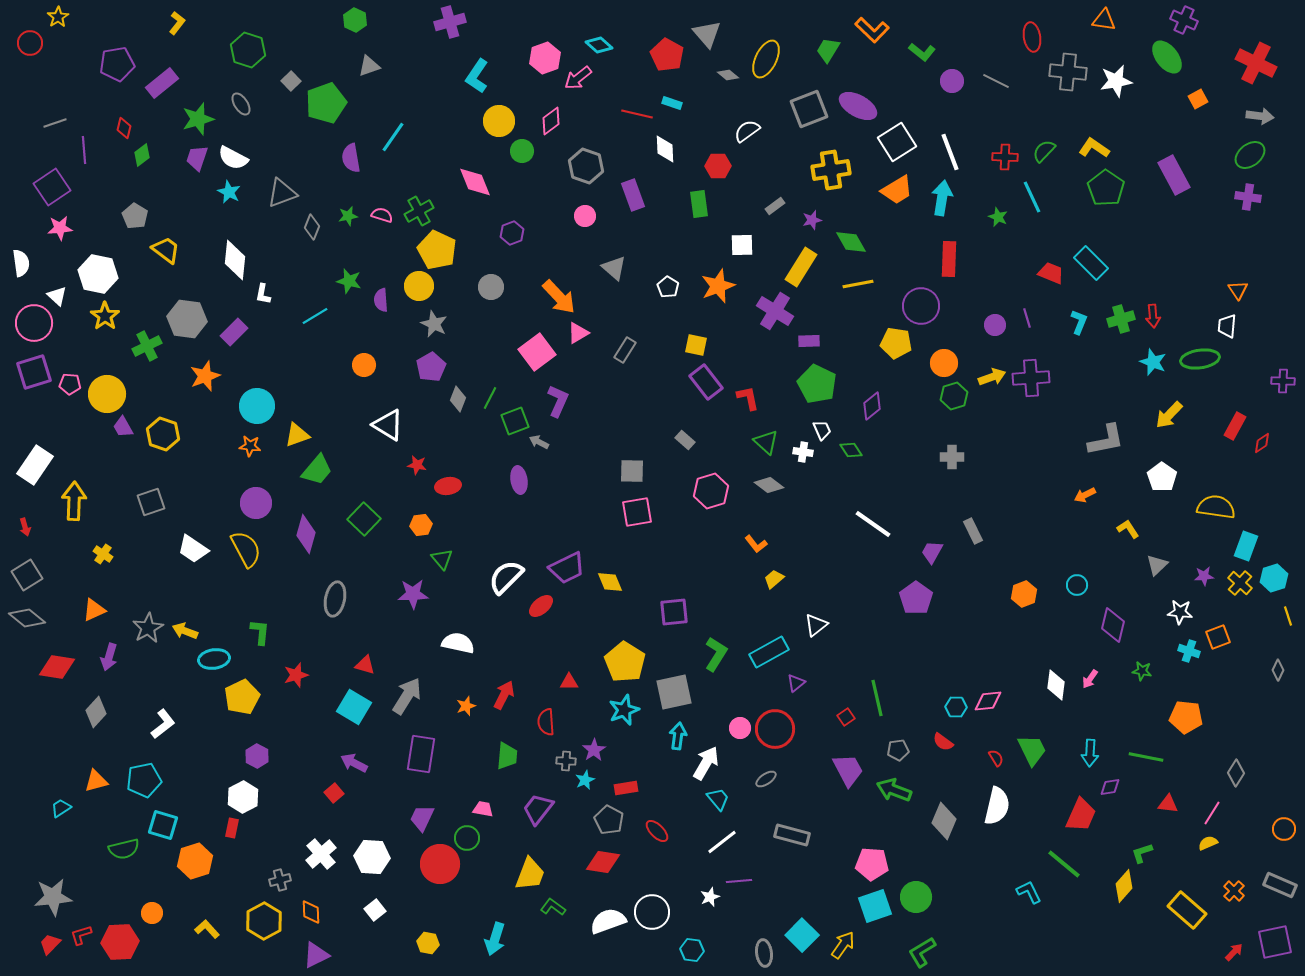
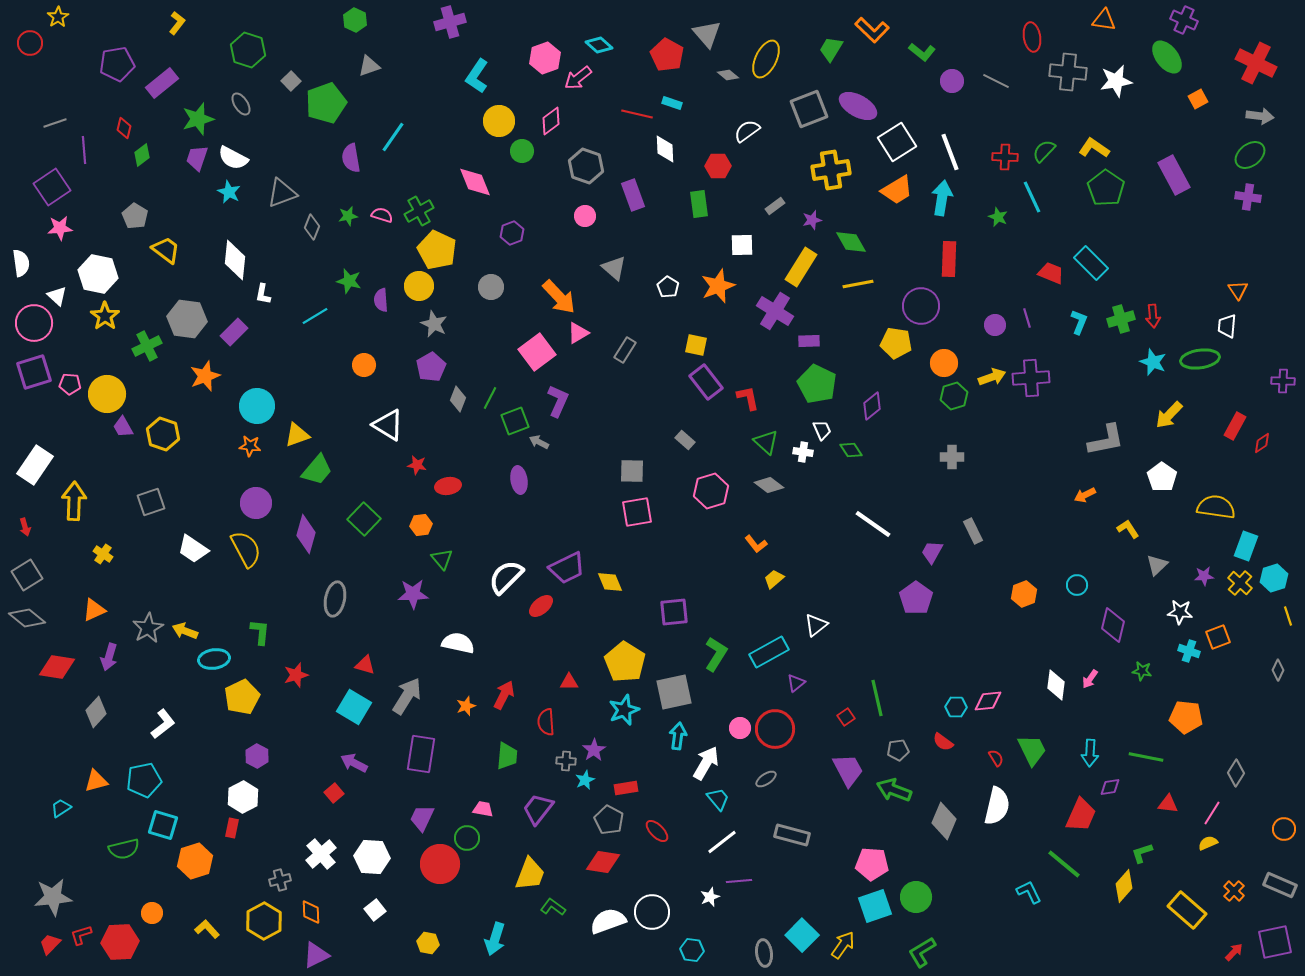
green trapezoid at (828, 50): moved 3 px right, 1 px up
